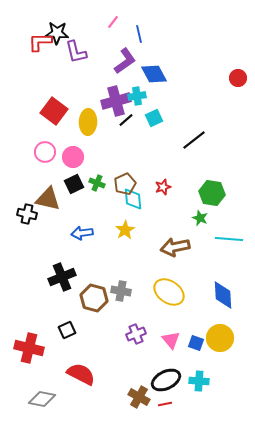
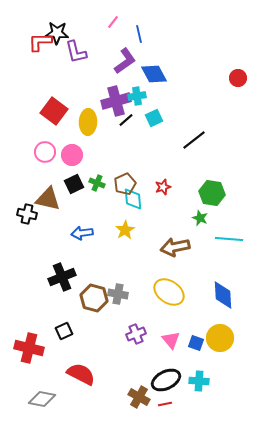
pink circle at (73, 157): moved 1 px left, 2 px up
gray cross at (121, 291): moved 3 px left, 3 px down
black square at (67, 330): moved 3 px left, 1 px down
